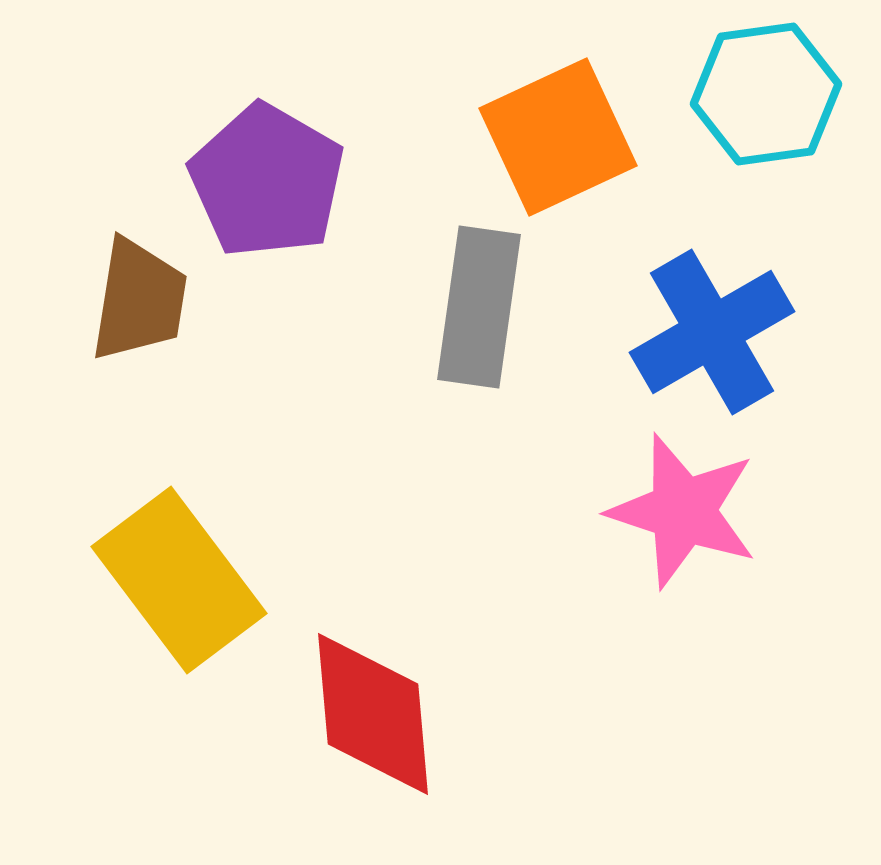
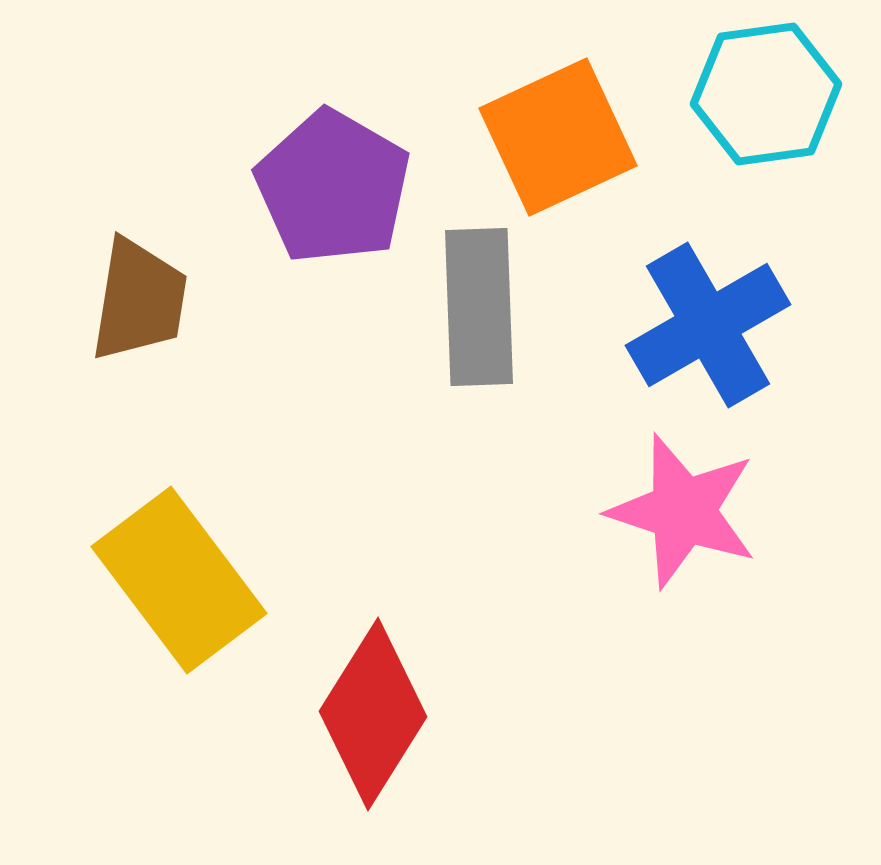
purple pentagon: moved 66 px right, 6 px down
gray rectangle: rotated 10 degrees counterclockwise
blue cross: moved 4 px left, 7 px up
red diamond: rotated 37 degrees clockwise
